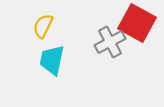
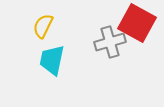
gray cross: rotated 12 degrees clockwise
